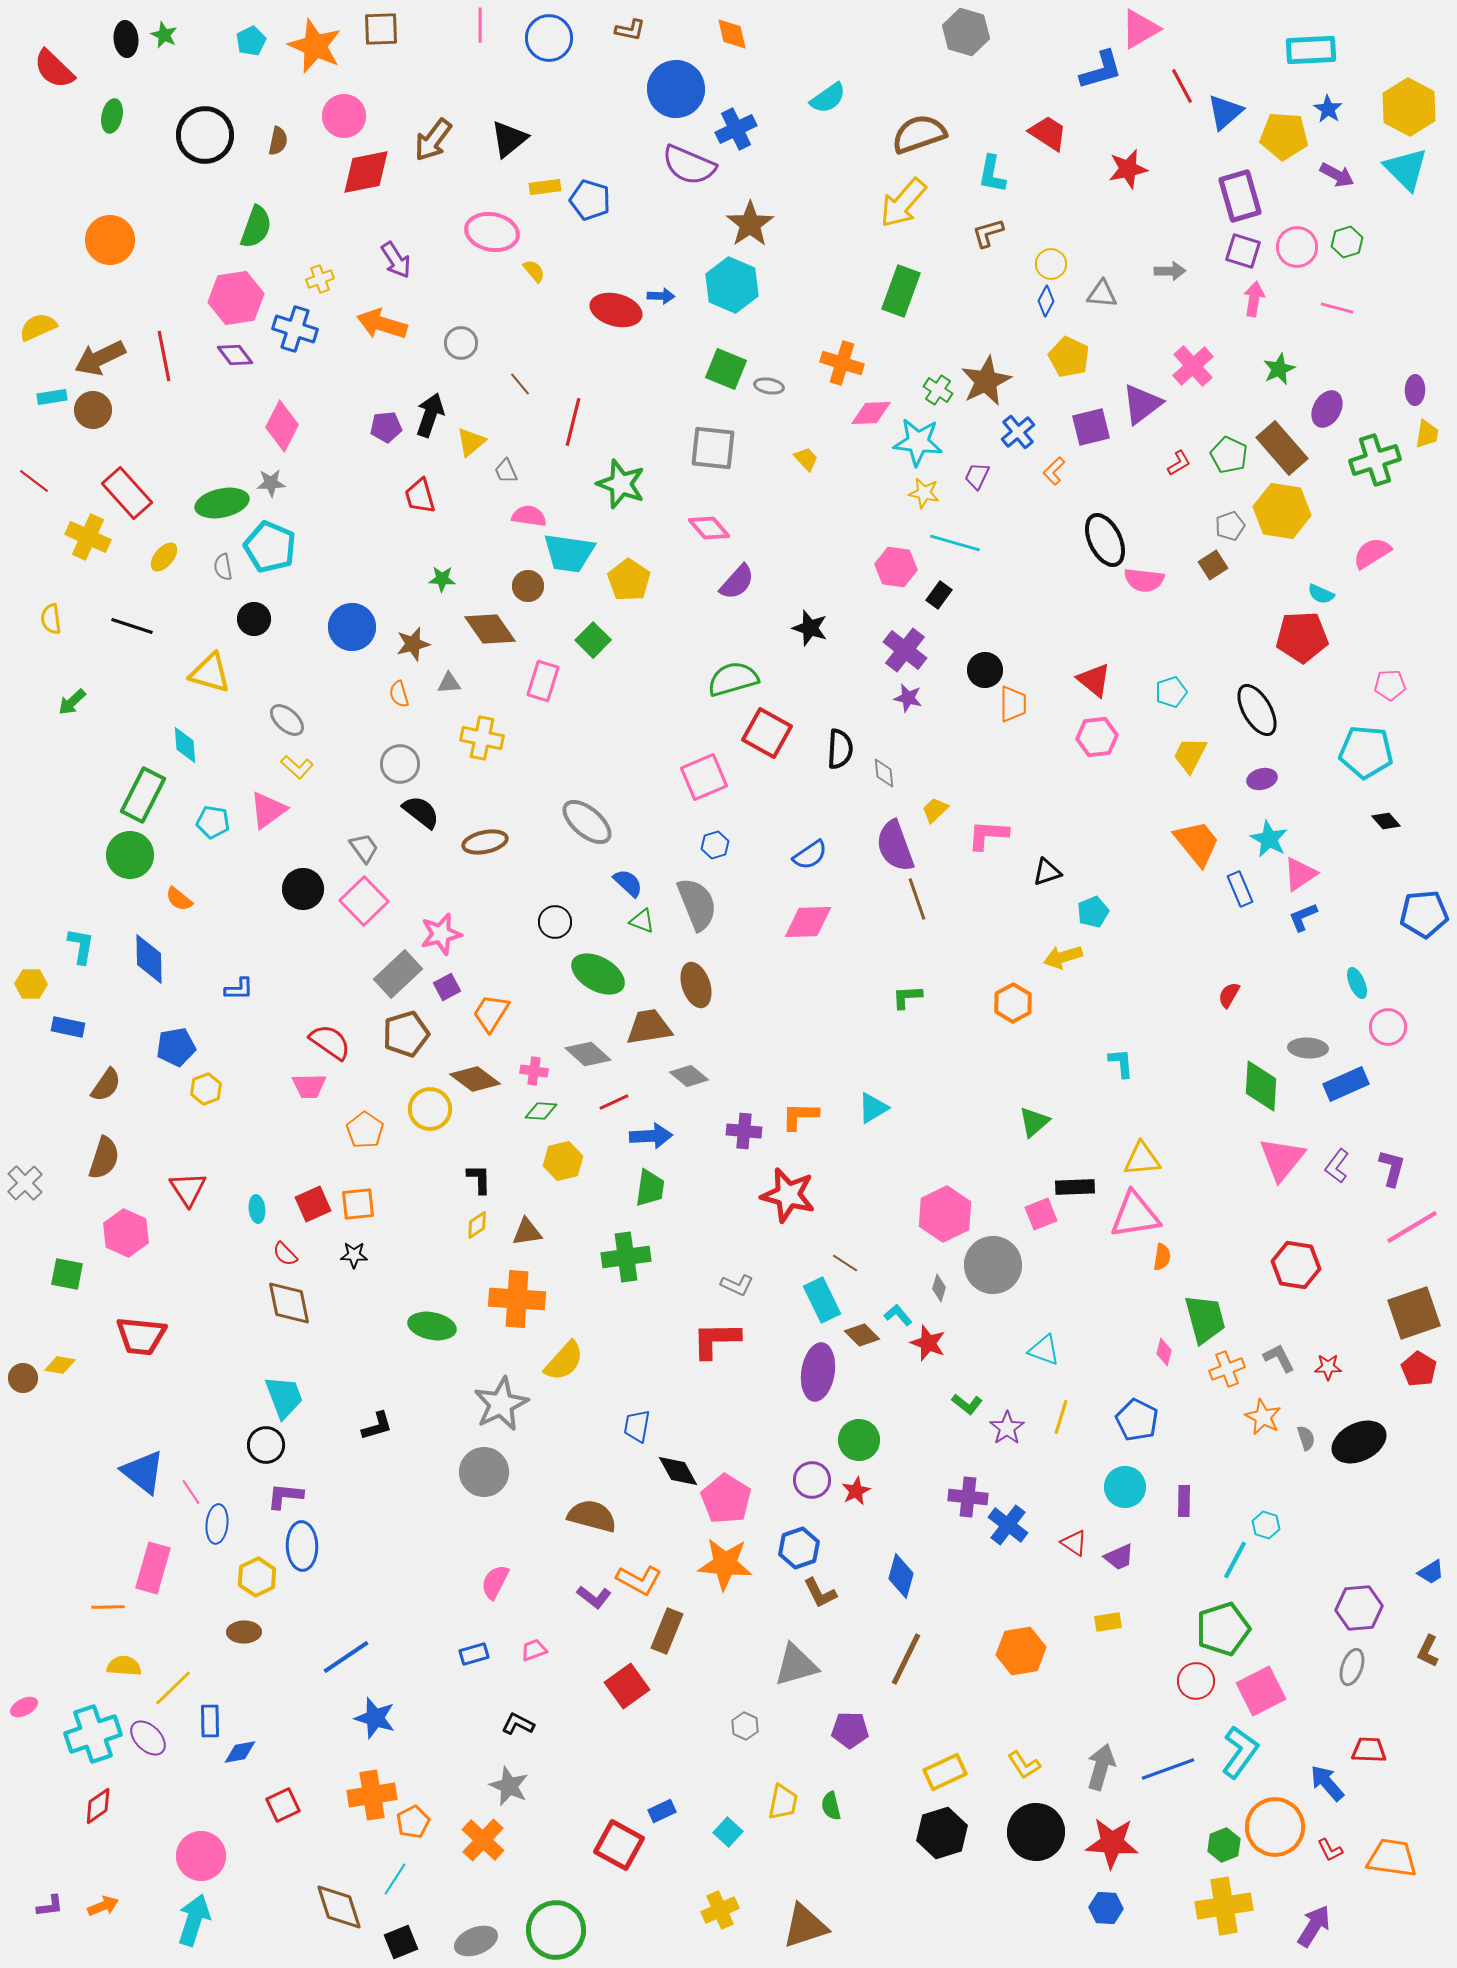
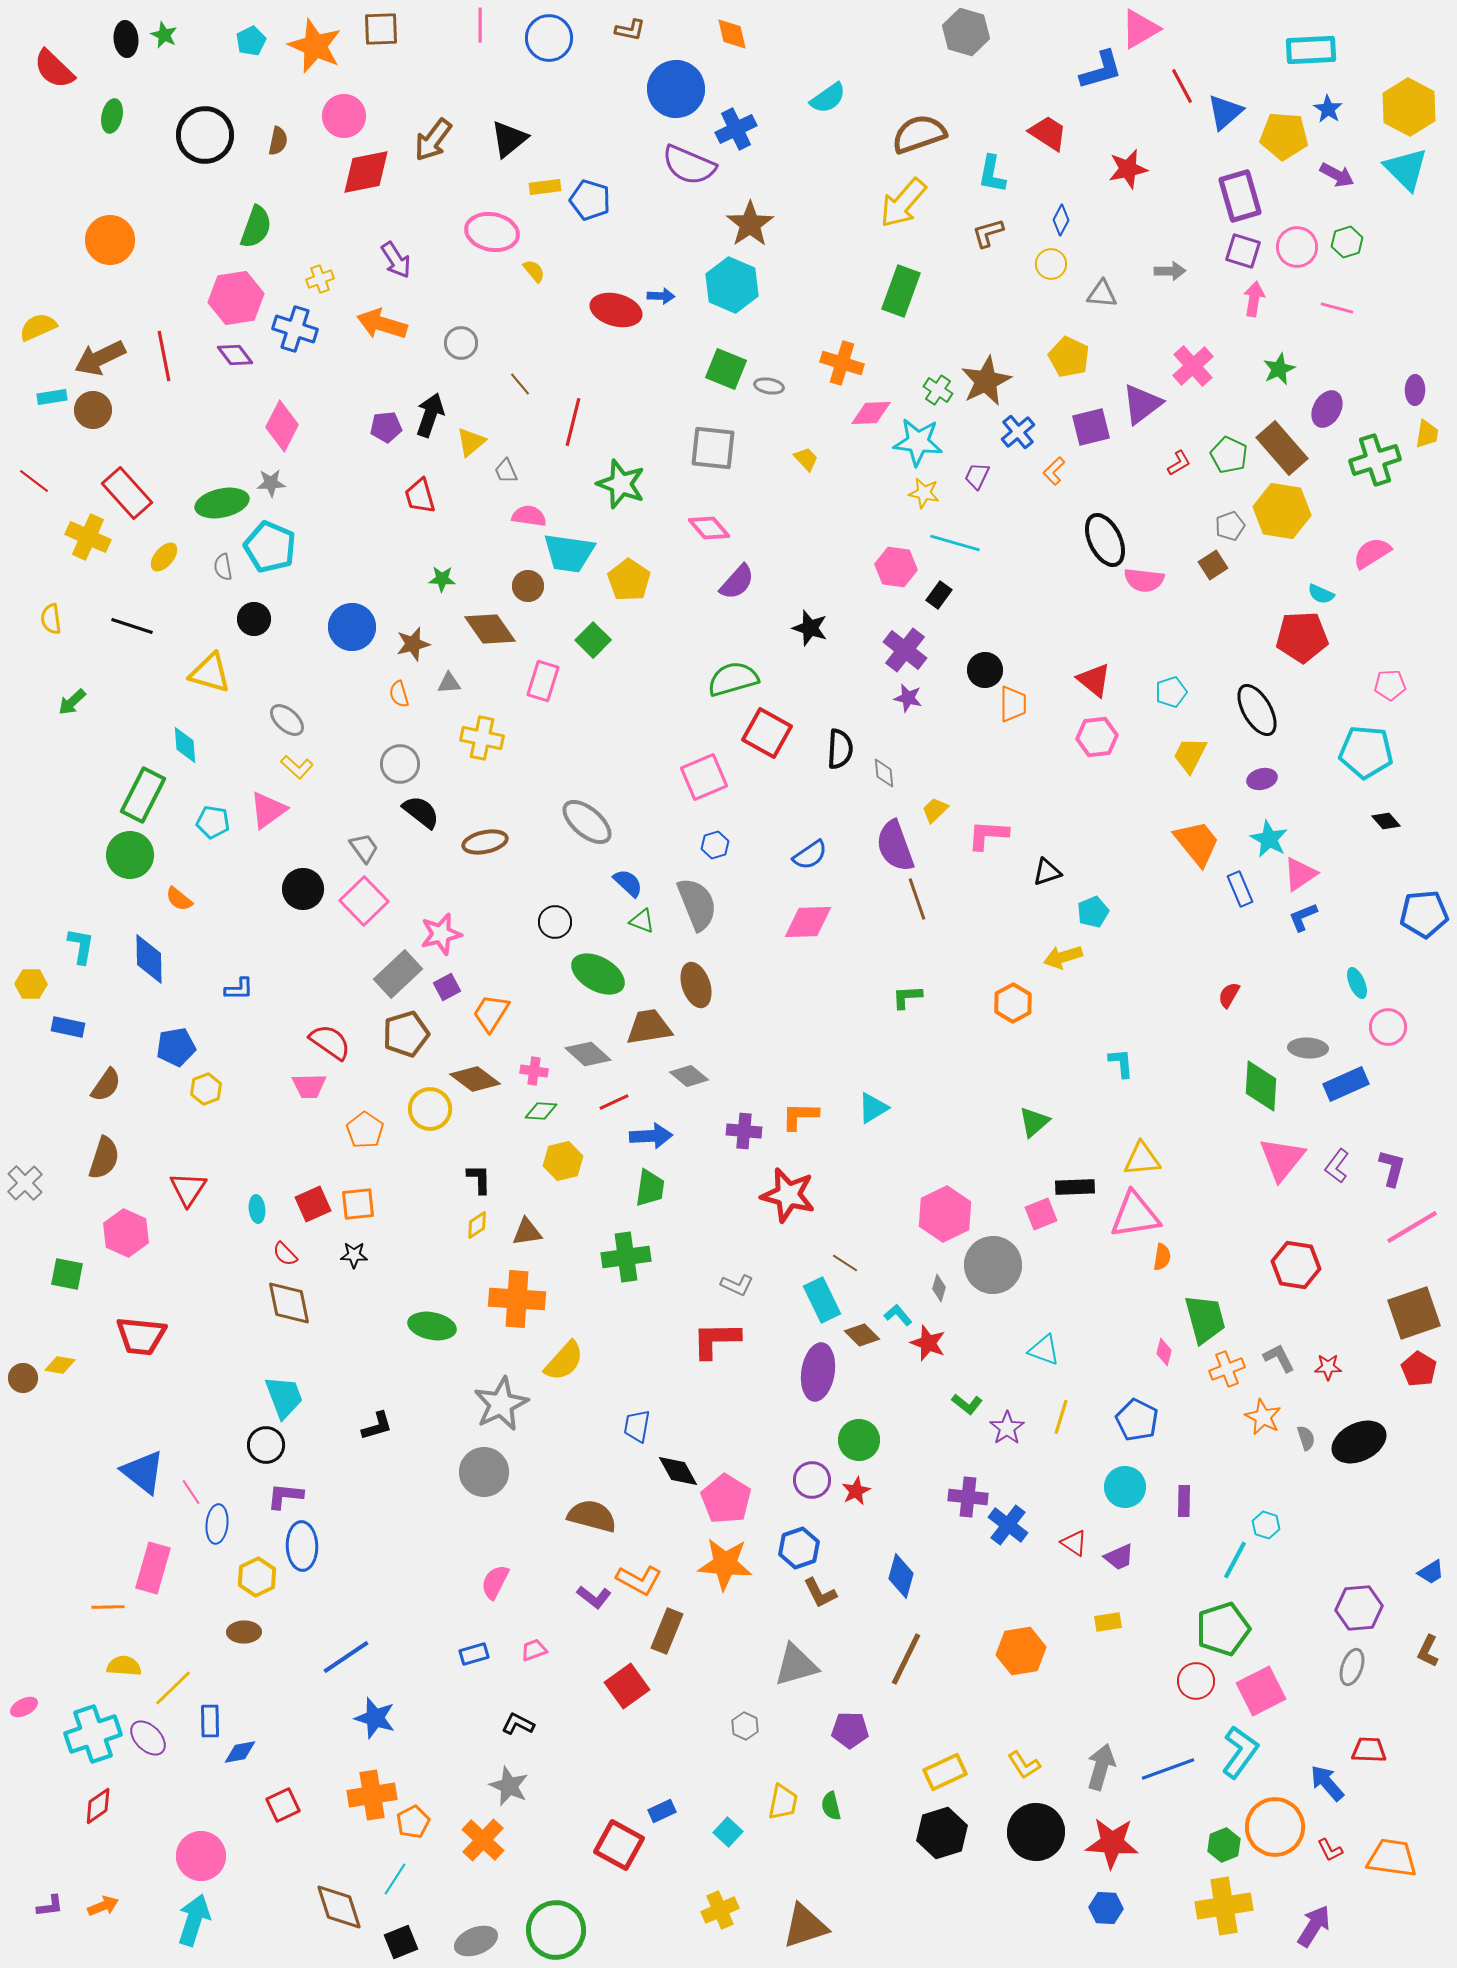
blue diamond at (1046, 301): moved 15 px right, 81 px up
red triangle at (188, 1189): rotated 6 degrees clockwise
